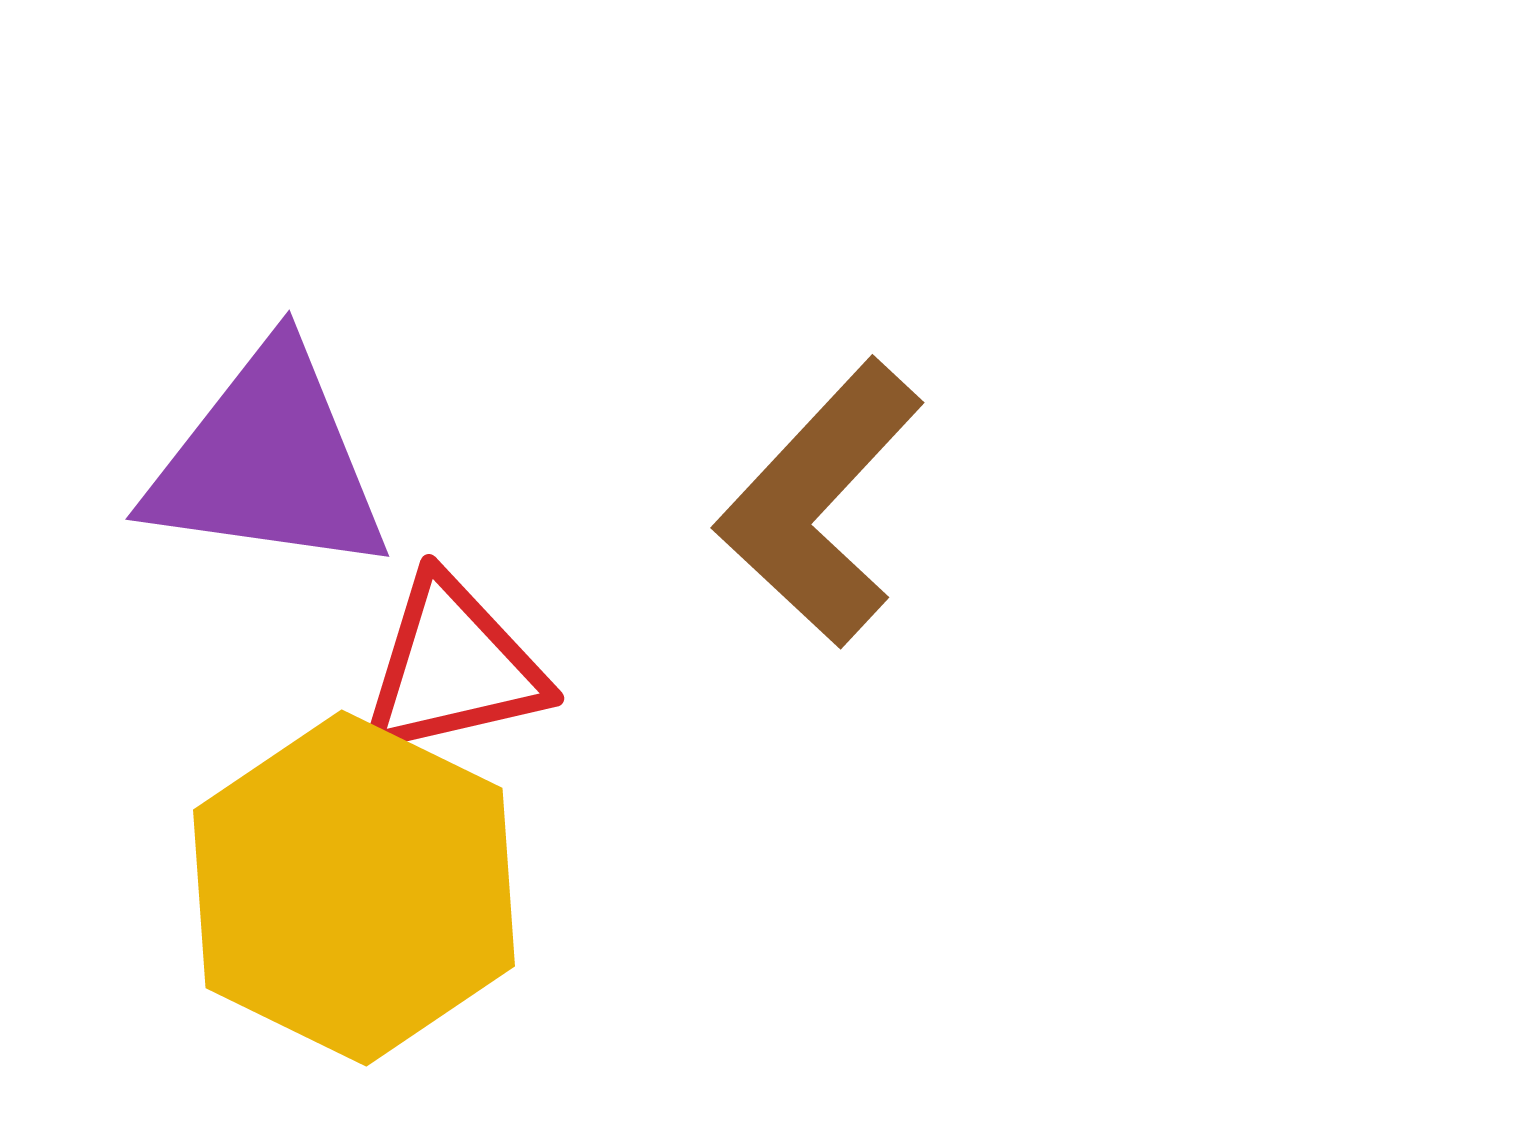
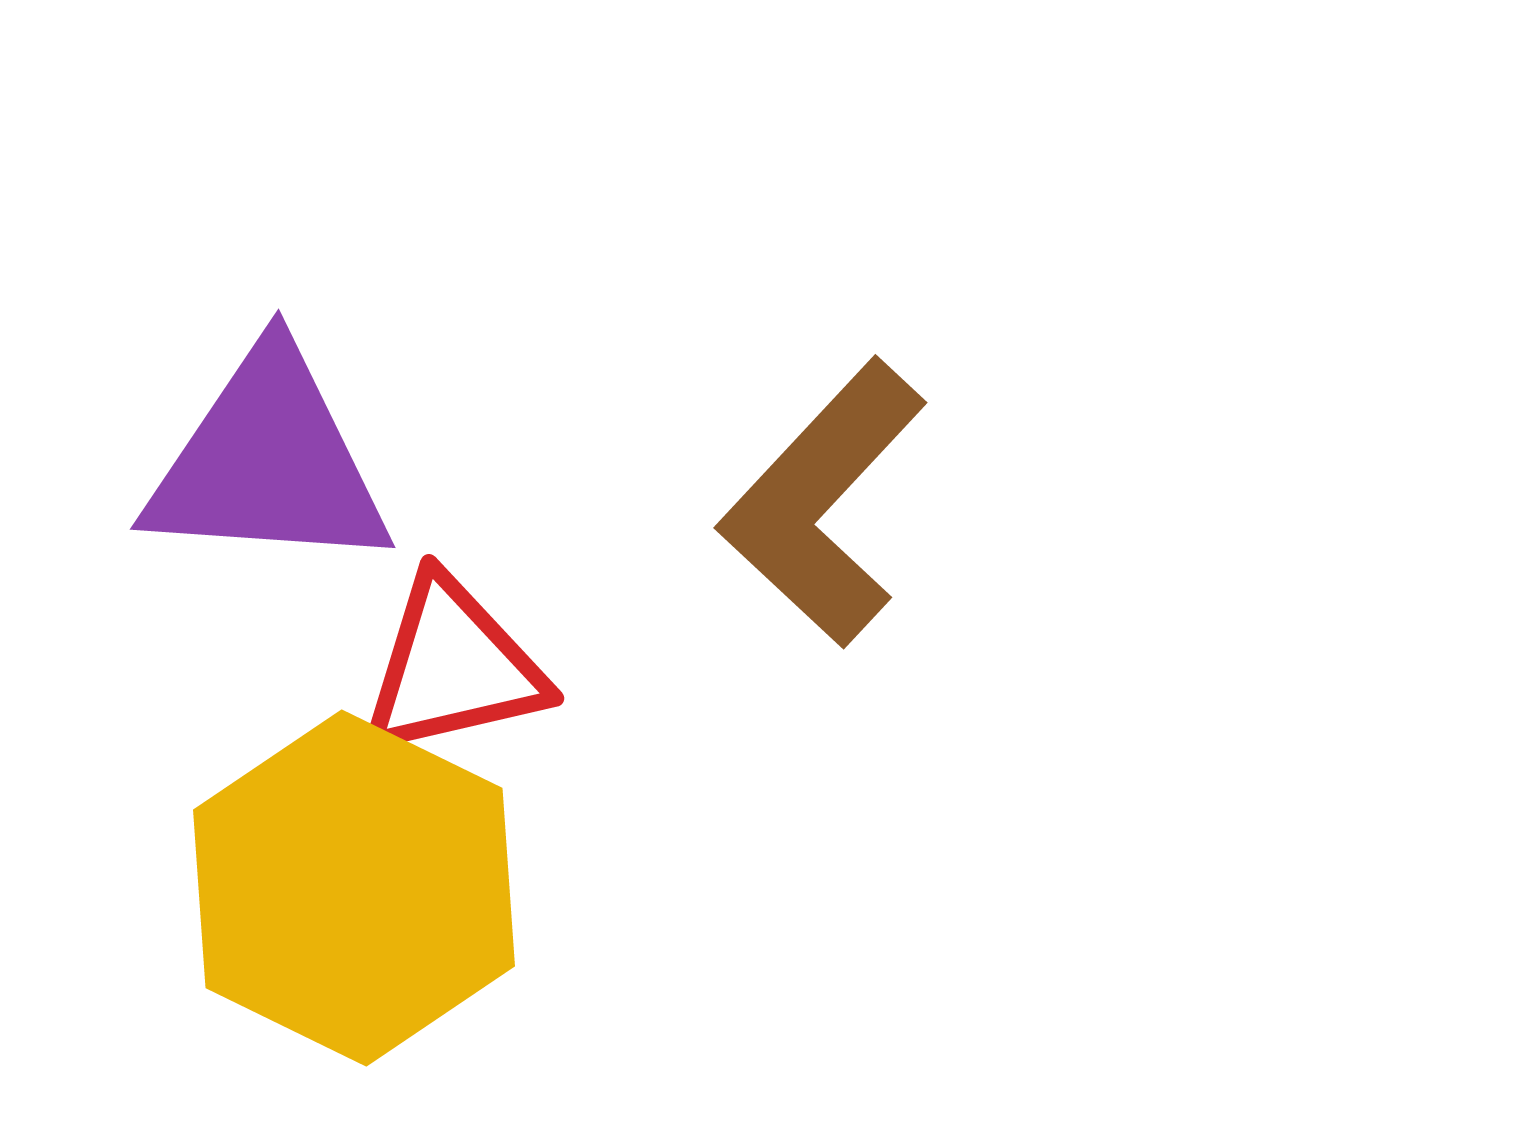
purple triangle: rotated 4 degrees counterclockwise
brown L-shape: moved 3 px right
